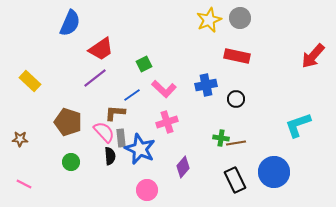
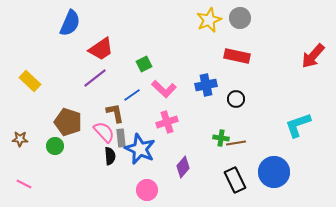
brown L-shape: rotated 75 degrees clockwise
green circle: moved 16 px left, 16 px up
